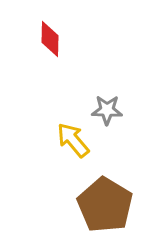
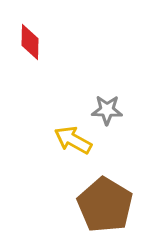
red diamond: moved 20 px left, 3 px down
yellow arrow: rotated 21 degrees counterclockwise
